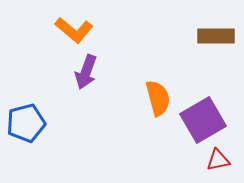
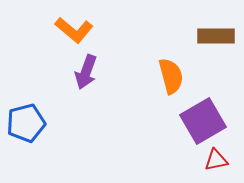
orange semicircle: moved 13 px right, 22 px up
purple square: moved 1 px down
red triangle: moved 2 px left
